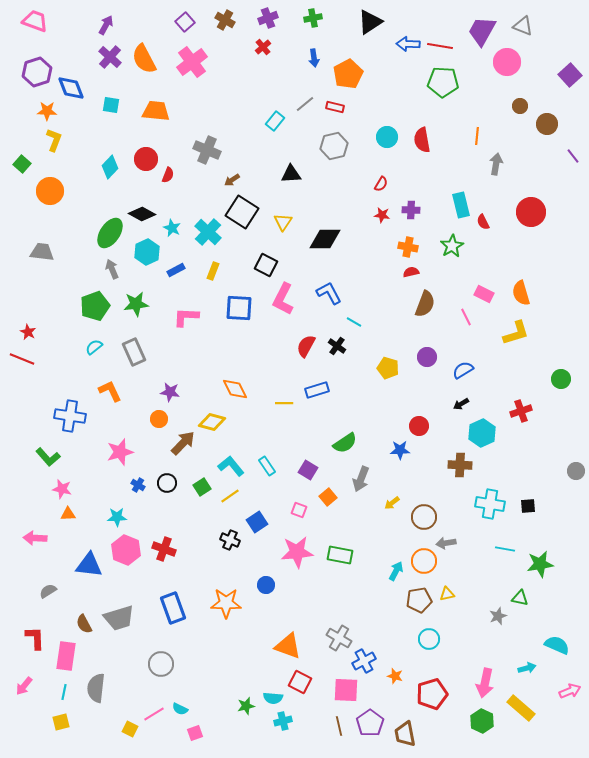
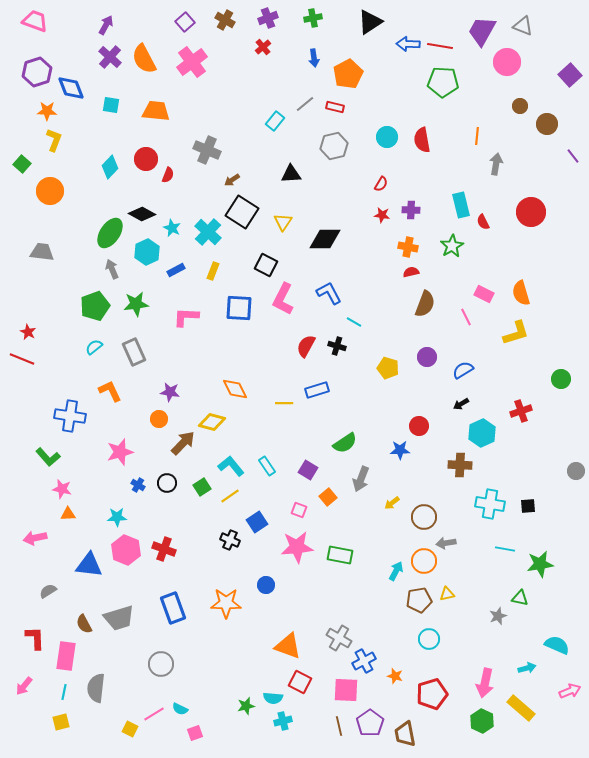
black cross at (337, 346): rotated 18 degrees counterclockwise
pink arrow at (35, 538): rotated 15 degrees counterclockwise
pink star at (297, 552): moved 5 px up
